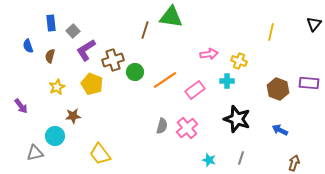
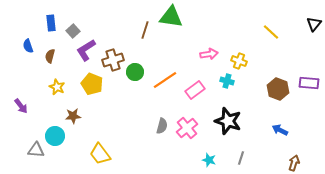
yellow line: rotated 60 degrees counterclockwise
cyan cross: rotated 16 degrees clockwise
yellow star: rotated 21 degrees counterclockwise
black star: moved 9 px left, 2 px down
gray triangle: moved 1 px right, 3 px up; rotated 18 degrees clockwise
